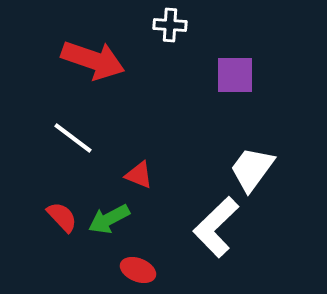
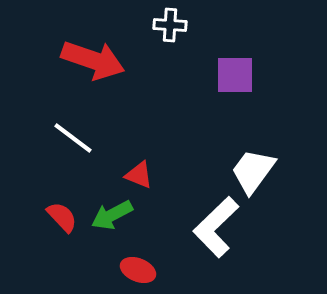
white trapezoid: moved 1 px right, 2 px down
green arrow: moved 3 px right, 4 px up
